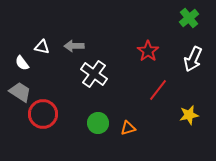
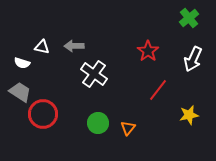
white semicircle: rotated 35 degrees counterclockwise
orange triangle: rotated 35 degrees counterclockwise
